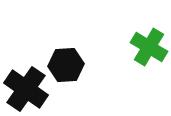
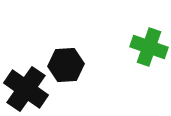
green cross: rotated 12 degrees counterclockwise
